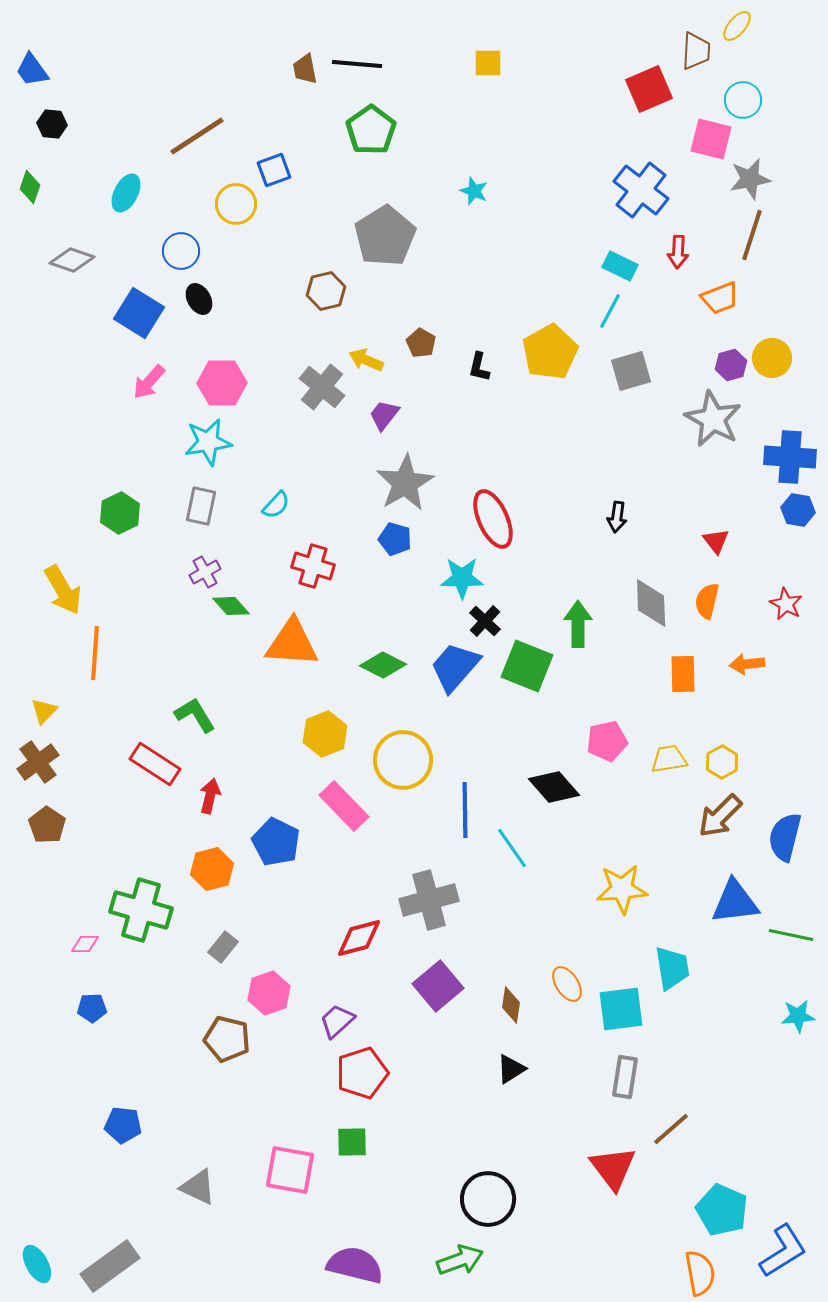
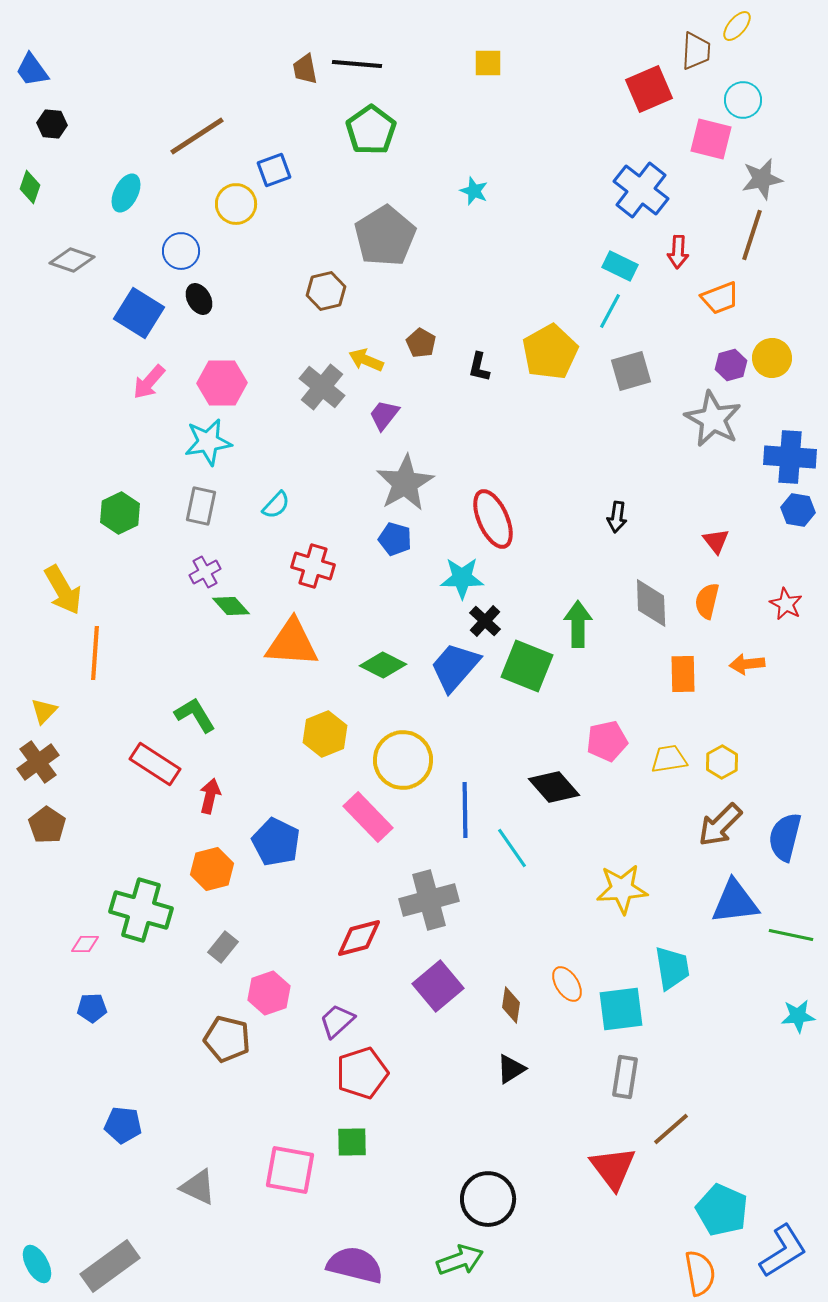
gray star at (750, 179): moved 12 px right
pink rectangle at (344, 806): moved 24 px right, 11 px down
brown arrow at (720, 816): moved 9 px down
